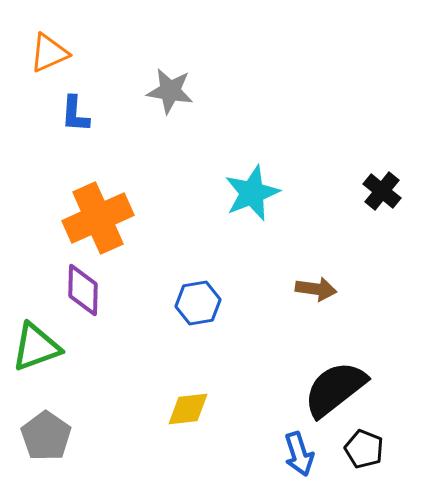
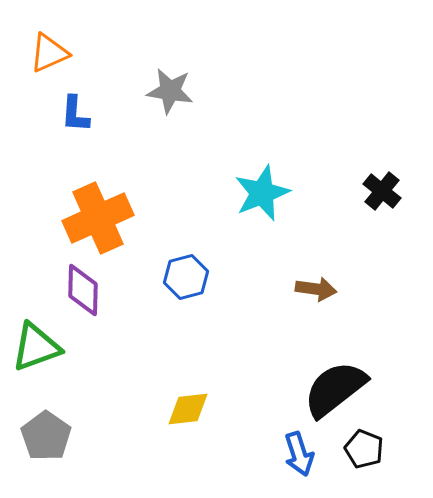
cyan star: moved 10 px right
blue hexagon: moved 12 px left, 26 px up; rotated 6 degrees counterclockwise
